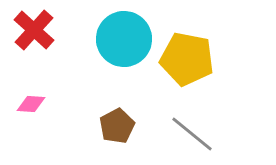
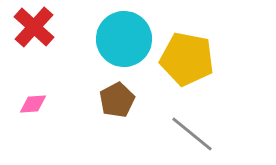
red cross: moved 3 px up
pink diamond: moved 2 px right; rotated 8 degrees counterclockwise
brown pentagon: moved 26 px up
